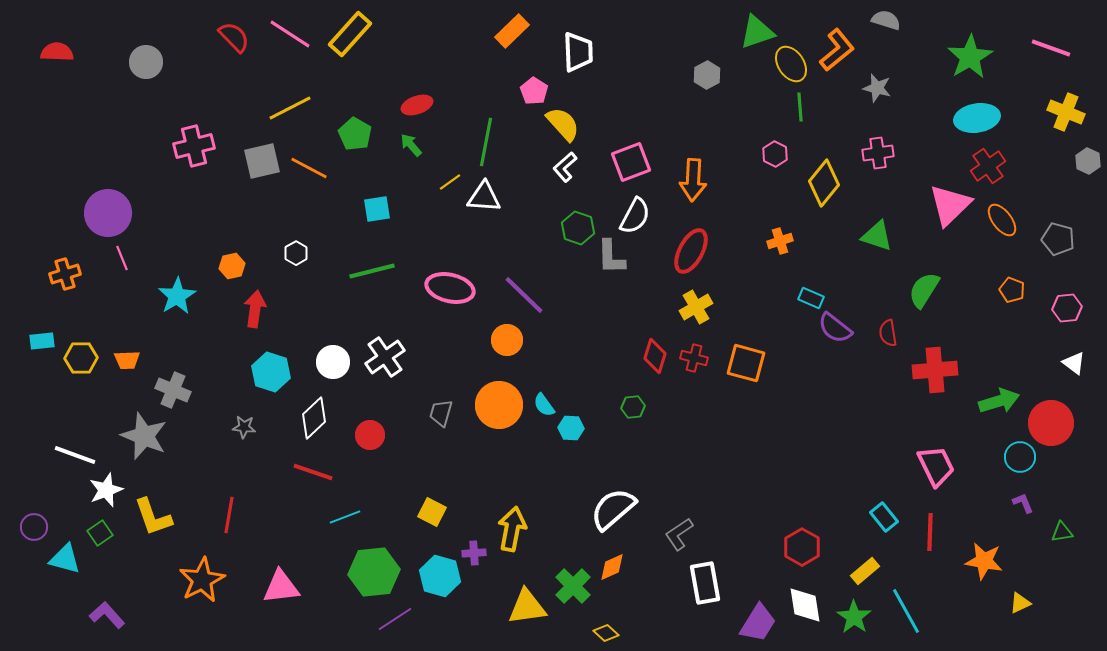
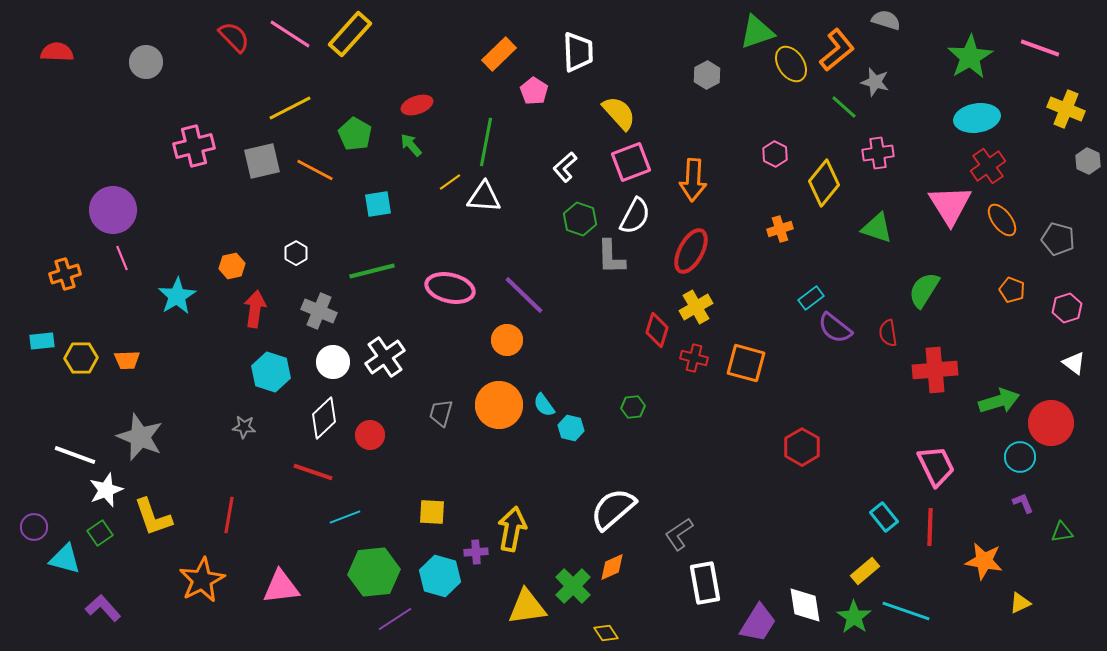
orange rectangle at (512, 31): moved 13 px left, 23 px down
pink line at (1051, 48): moved 11 px left
gray star at (877, 88): moved 2 px left, 6 px up
green line at (800, 107): moved 44 px right; rotated 44 degrees counterclockwise
yellow cross at (1066, 112): moved 3 px up
yellow semicircle at (563, 124): moved 56 px right, 11 px up
orange line at (309, 168): moved 6 px right, 2 px down
pink triangle at (950, 205): rotated 18 degrees counterclockwise
cyan square at (377, 209): moved 1 px right, 5 px up
purple circle at (108, 213): moved 5 px right, 3 px up
green hexagon at (578, 228): moved 2 px right, 9 px up
green triangle at (877, 236): moved 8 px up
orange cross at (780, 241): moved 12 px up
cyan rectangle at (811, 298): rotated 60 degrees counterclockwise
pink hexagon at (1067, 308): rotated 12 degrees counterclockwise
red diamond at (655, 356): moved 2 px right, 26 px up
gray cross at (173, 390): moved 146 px right, 79 px up
white diamond at (314, 418): moved 10 px right
cyan hexagon at (571, 428): rotated 10 degrees clockwise
gray star at (144, 436): moved 4 px left, 1 px down
yellow square at (432, 512): rotated 24 degrees counterclockwise
red line at (930, 532): moved 5 px up
red hexagon at (802, 547): moved 100 px up
purple cross at (474, 553): moved 2 px right, 1 px up
cyan line at (906, 611): rotated 42 degrees counterclockwise
purple L-shape at (107, 615): moved 4 px left, 7 px up
yellow diamond at (606, 633): rotated 15 degrees clockwise
